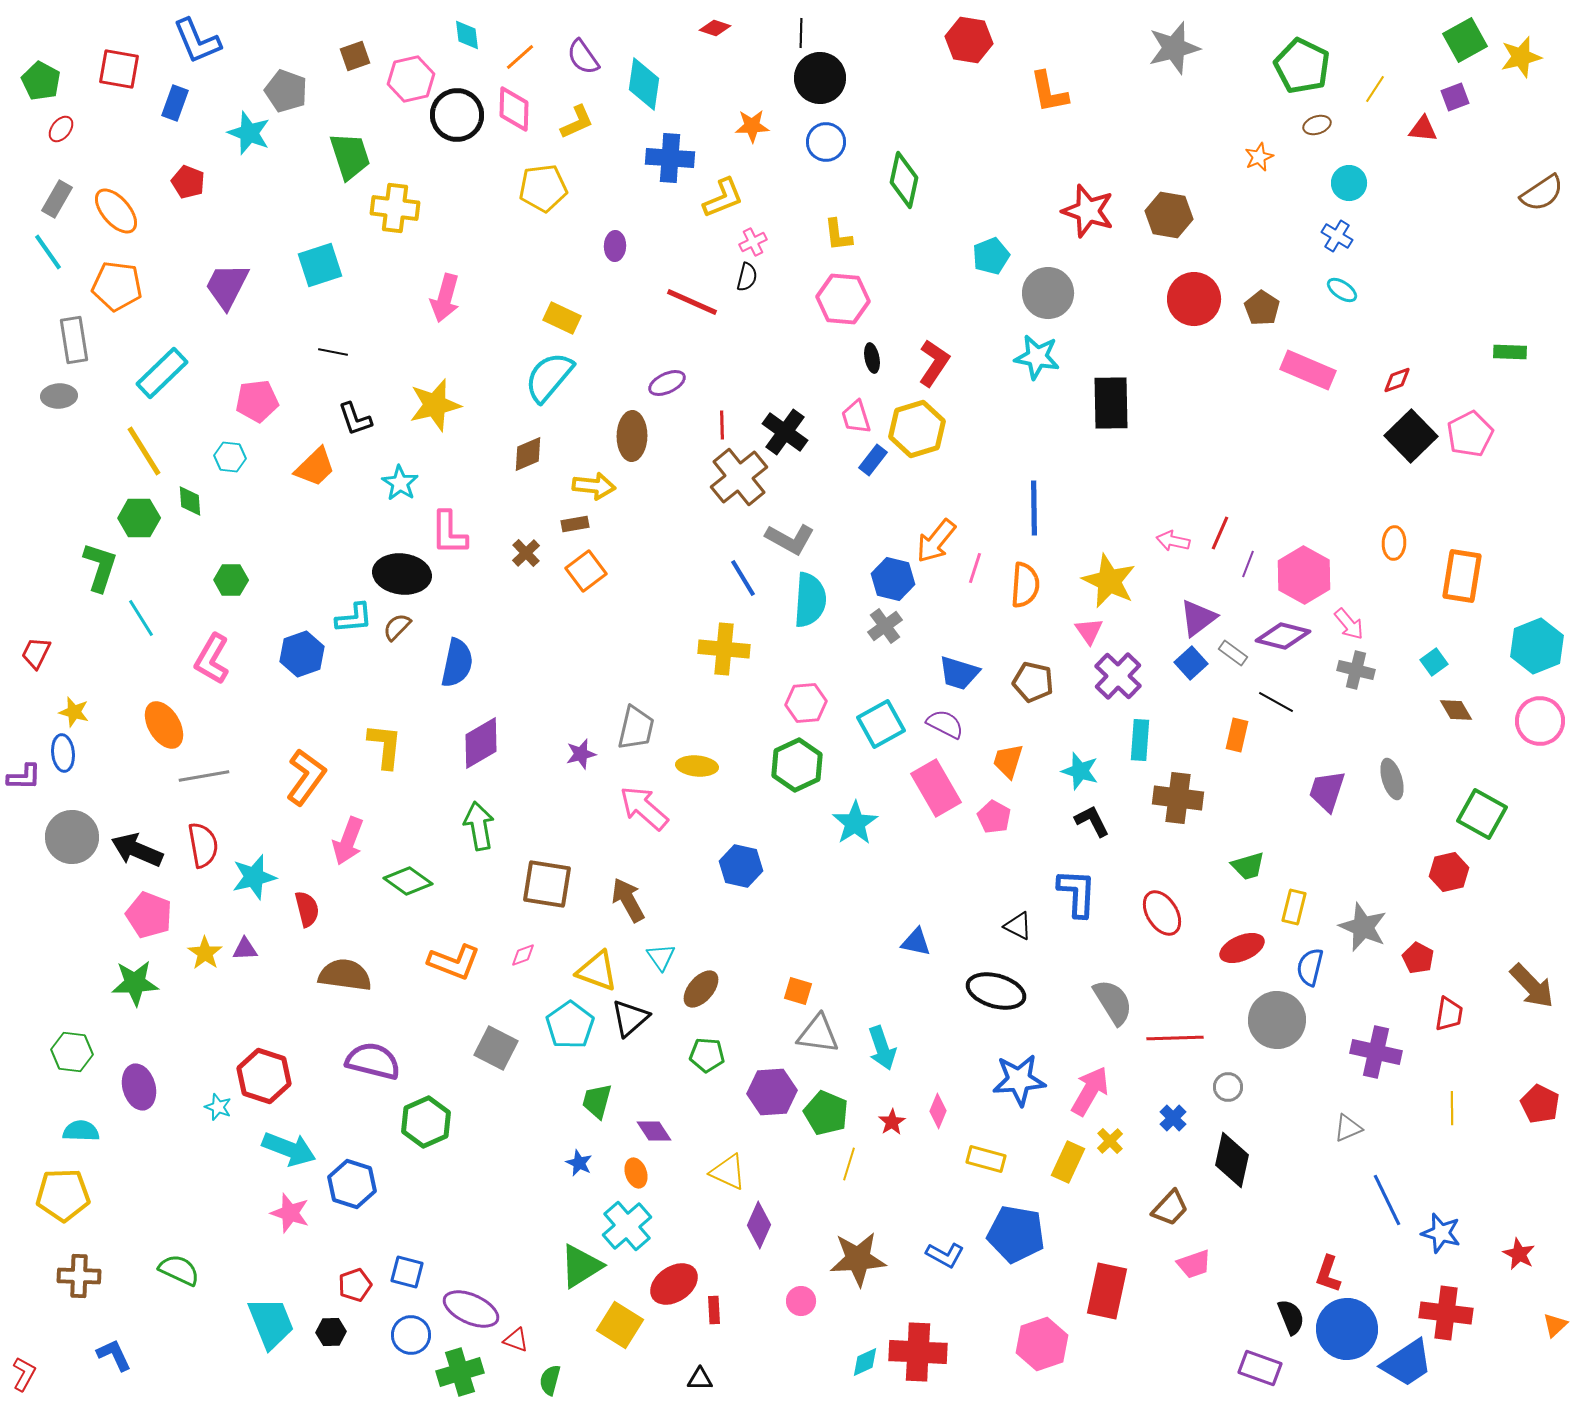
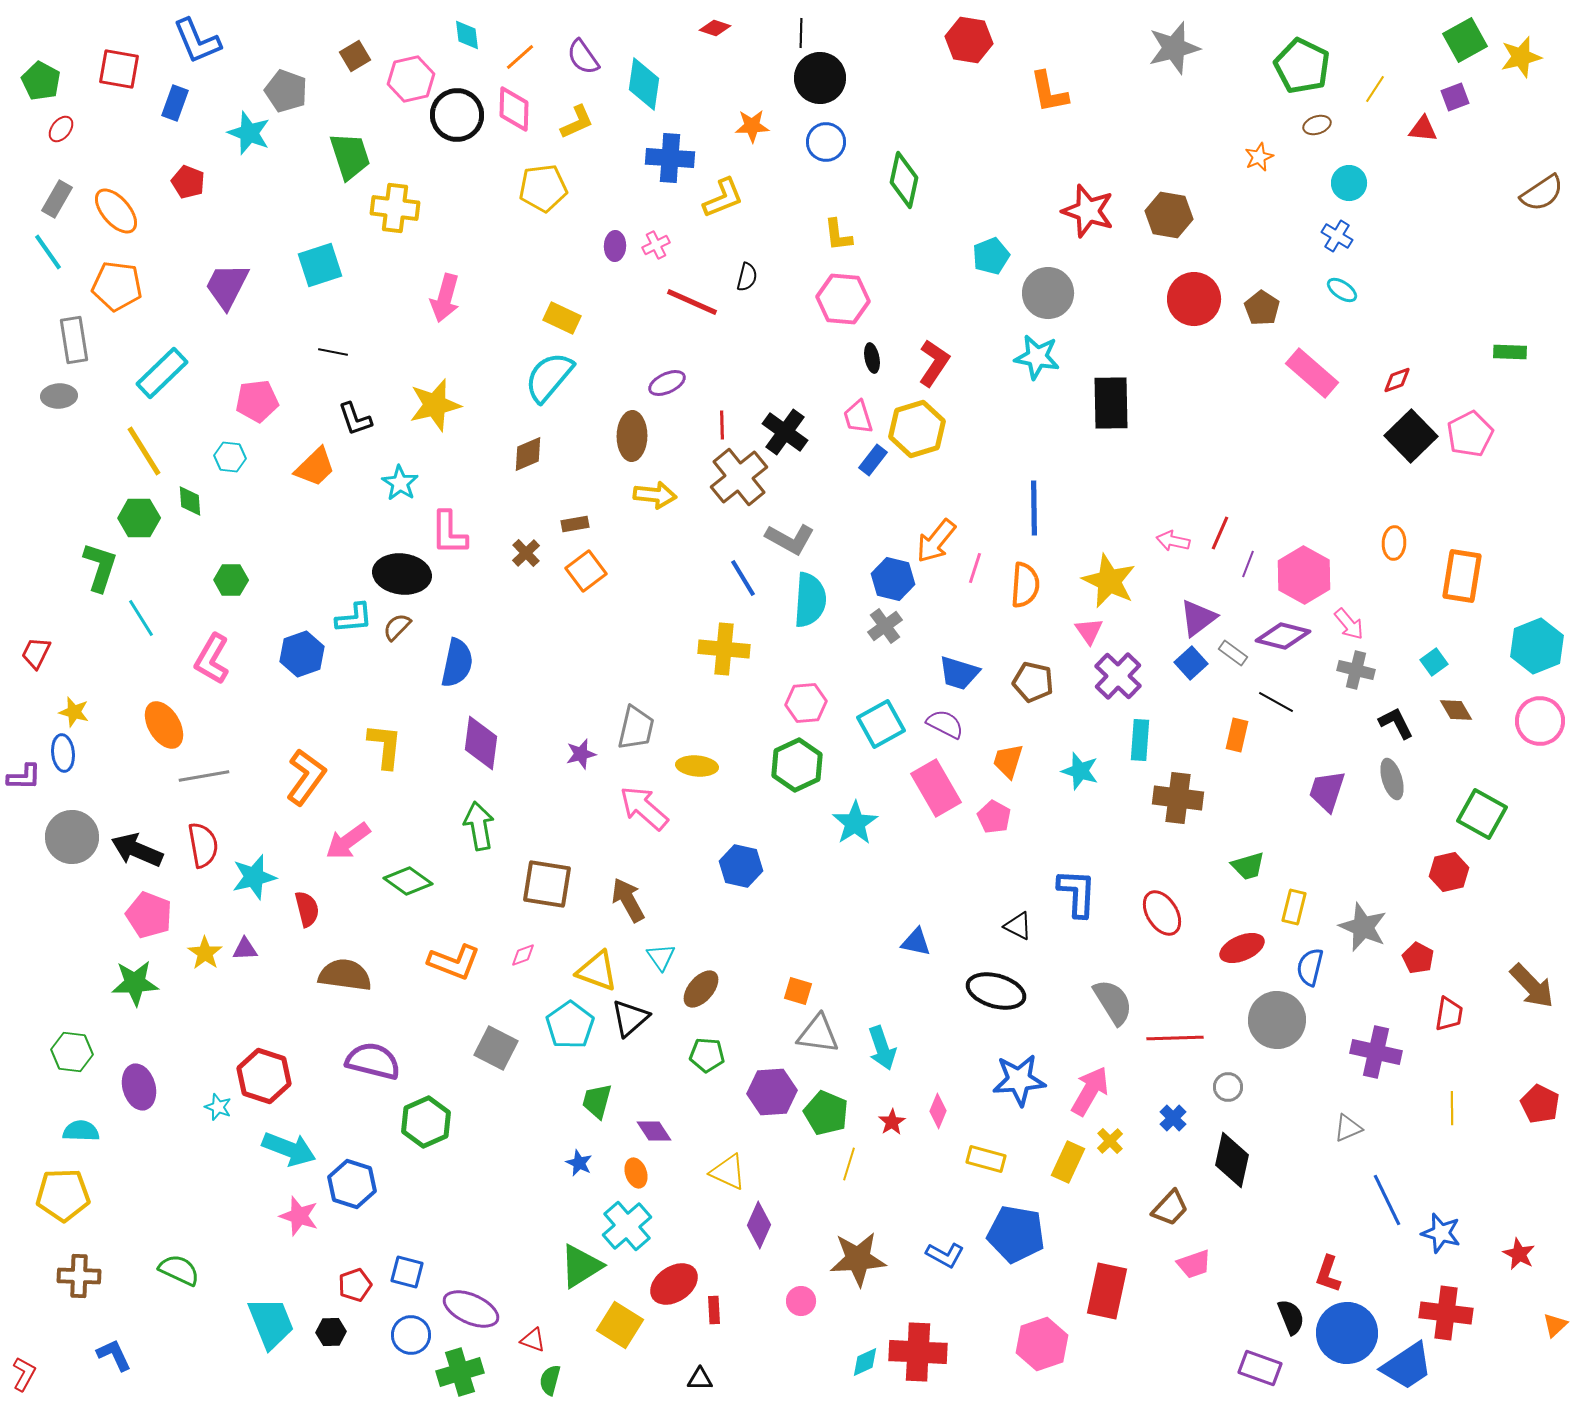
brown square at (355, 56): rotated 12 degrees counterclockwise
pink cross at (753, 242): moved 97 px left, 3 px down
pink rectangle at (1308, 370): moved 4 px right, 3 px down; rotated 18 degrees clockwise
pink trapezoid at (856, 417): moved 2 px right
yellow arrow at (594, 486): moved 61 px right, 9 px down
purple diamond at (481, 743): rotated 52 degrees counterclockwise
black L-shape at (1092, 821): moved 304 px right, 98 px up
pink arrow at (348, 841): rotated 33 degrees clockwise
pink star at (290, 1213): moved 9 px right, 3 px down
blue circle at (1347, 1329): moved 4 px down
red triangle at (516, 1340): moved 17 px right
blue trapezoid at (1407, 1363): moved 3 px down
